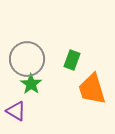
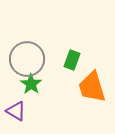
orange trapezoid: moved 2 px up
